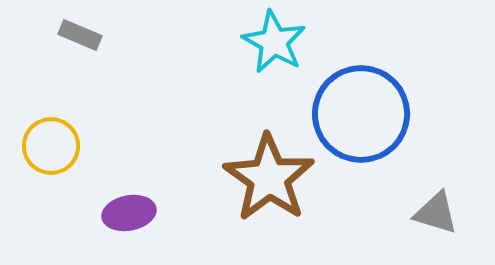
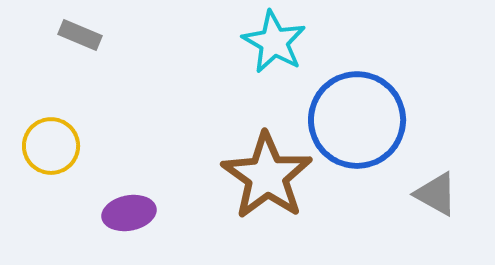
blue circle: moved 4 px left, 6 px down
brown star: moved 2 px left, 2 px up
gray triangle: moved 19 px up; rotated 12 degrees clockwise
